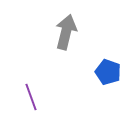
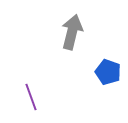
gray arrow: moved 6 px right
